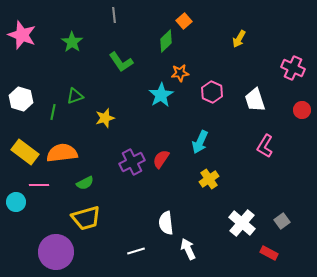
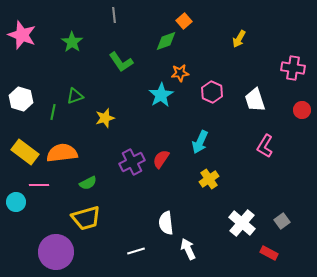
green diamond: rotated 25 degrees clockwise
pink cross: rotated 15 degrees counterclockwise
green semicircle: moved 3 px right
